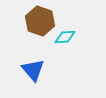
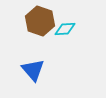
cyan diamond: moved 8 px up
